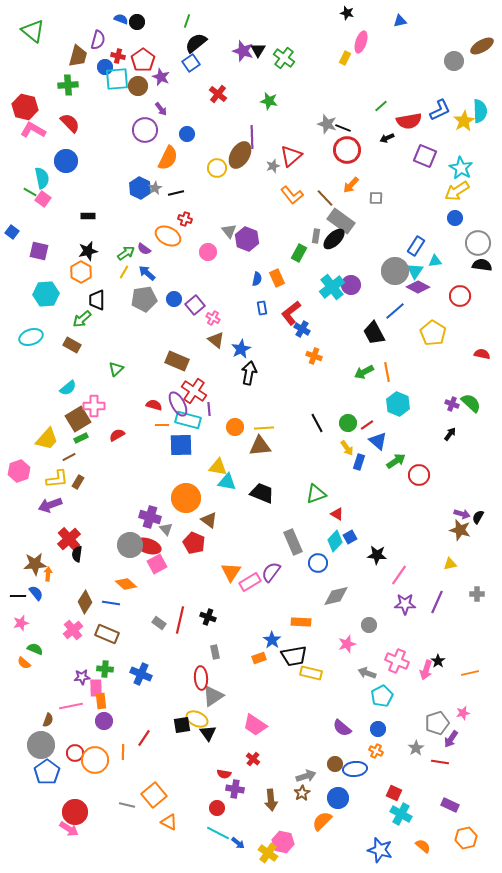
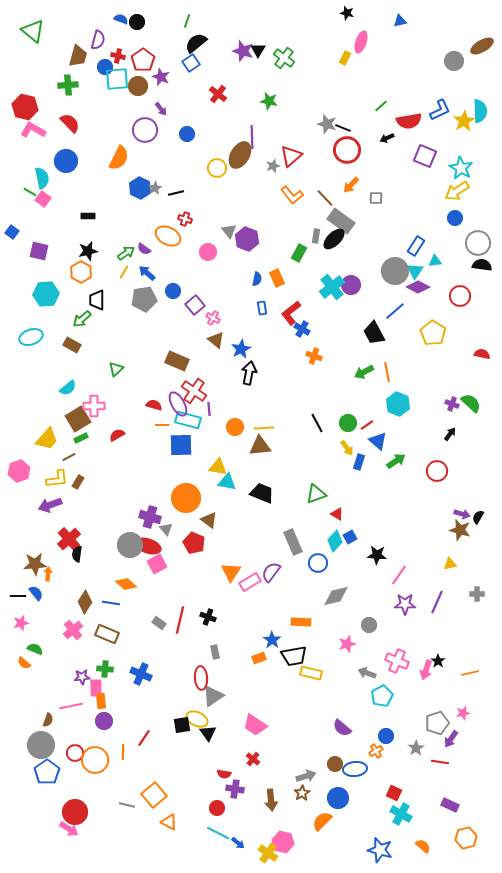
orange semicircle at (168, 158): moved 49 px left
blue circle at (174, 299): moved 1 px left, 8 px up
red circle at (419, 475): moved 18 px right, 4 px up
blue circle at (378, 729): moved 8 px right, 7 px down
orange cross at (376, 751): rotated 32 degrees clockwise
